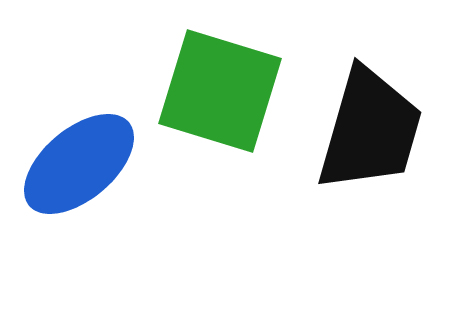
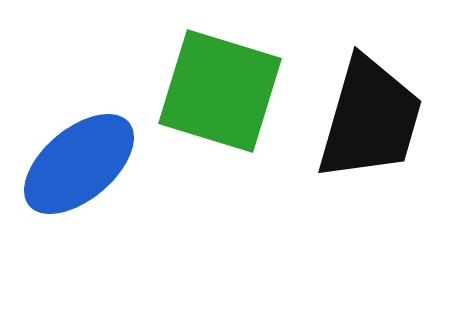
black trapezoid: moved 11 px up
